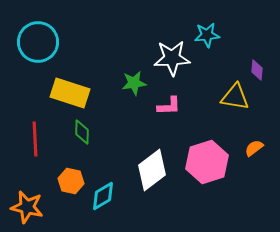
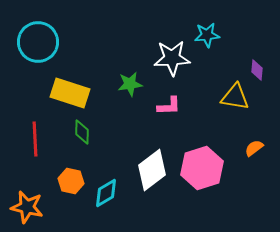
green star: moved 4 px left, 1 px down
pink hexagon: moved 5 px left, 6 px down
cyan diamond: moved 3 px right, 3 px up
